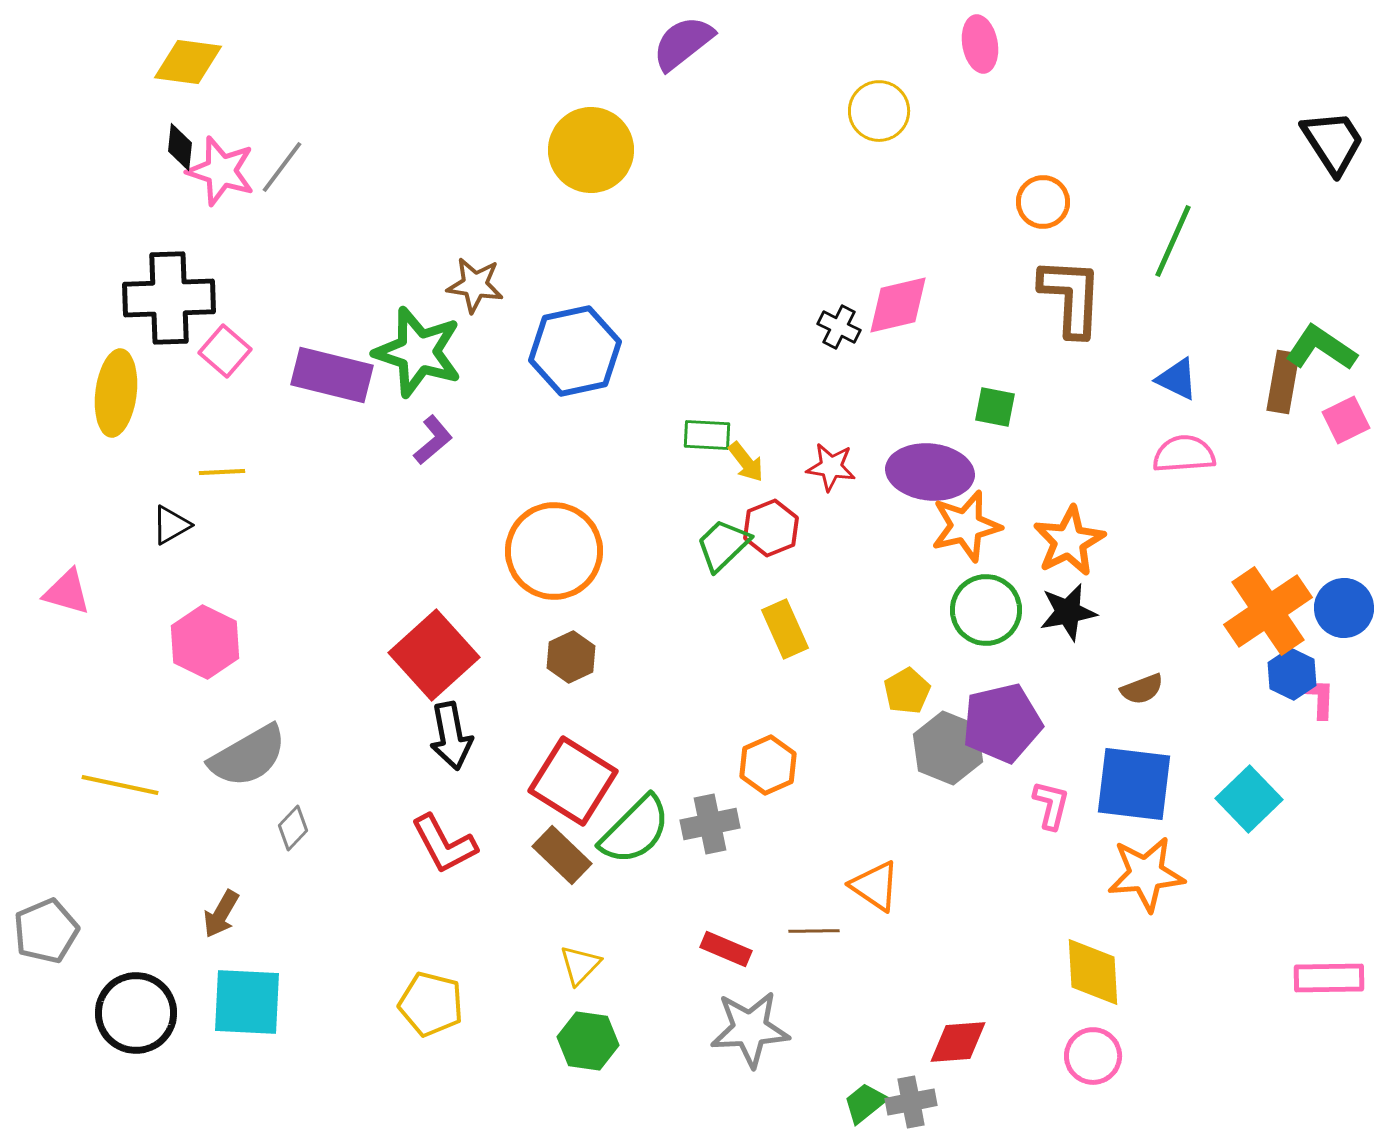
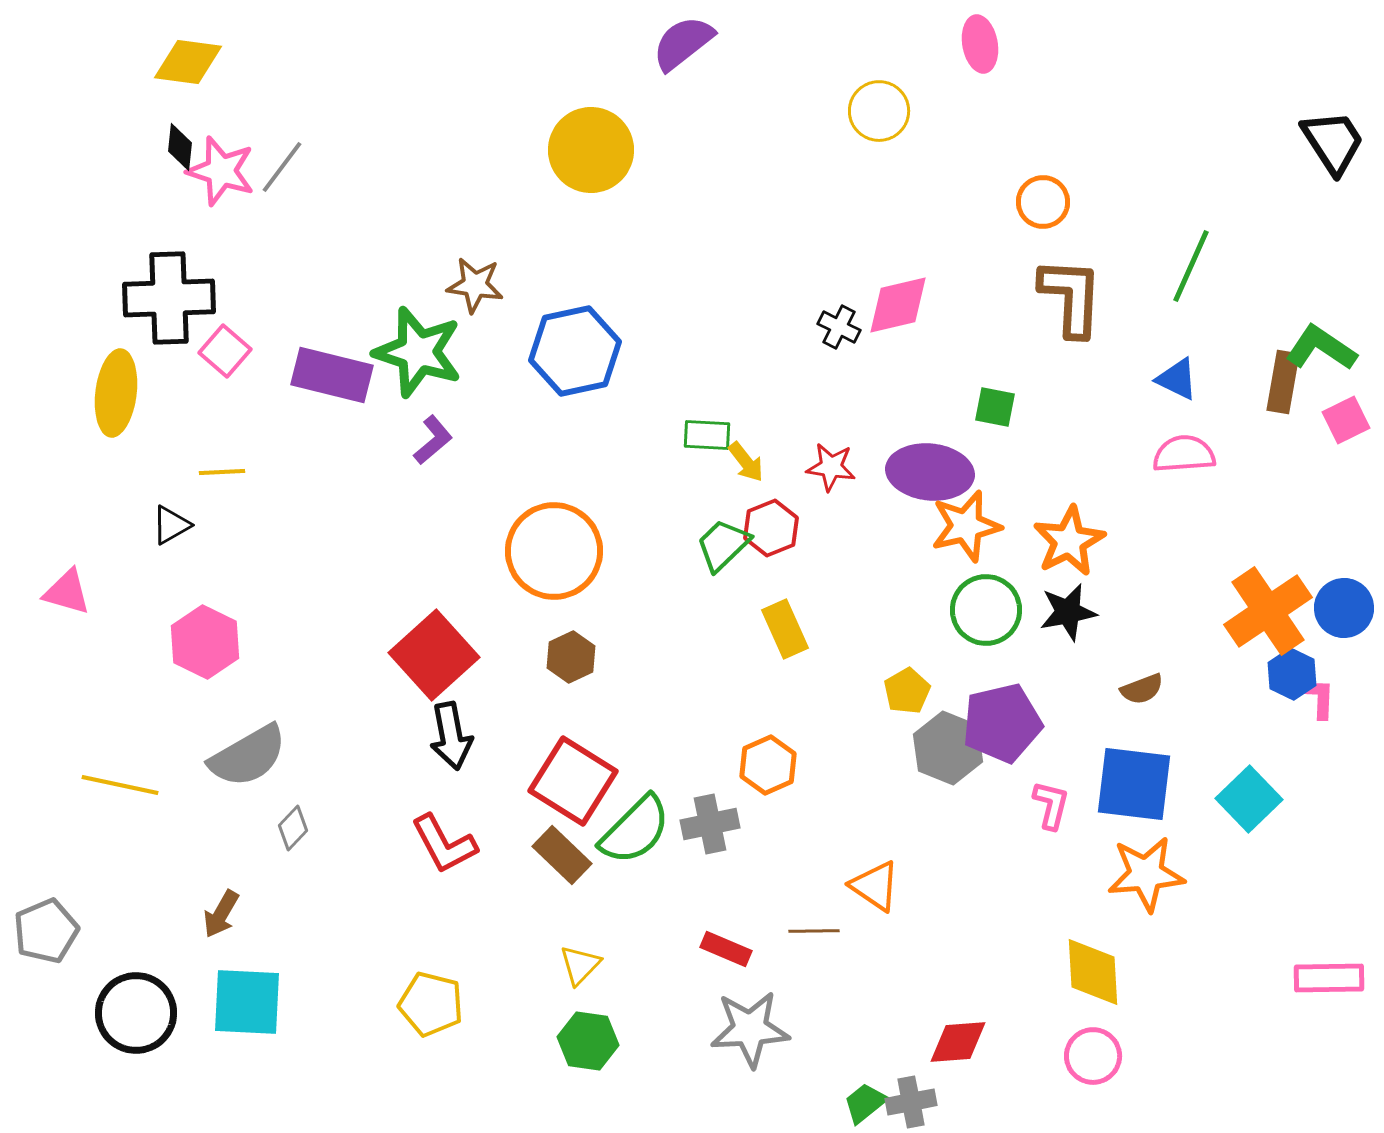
green line at (1173, 241): moved 18 px right, 25 px down
